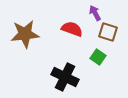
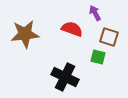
brown square: moved 1 px right, 5 px down
green square: rotated 21 degrees counterclockwise
